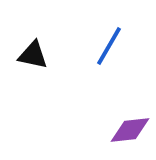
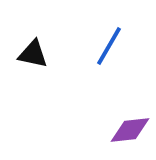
black triangle: moved 1 px up
